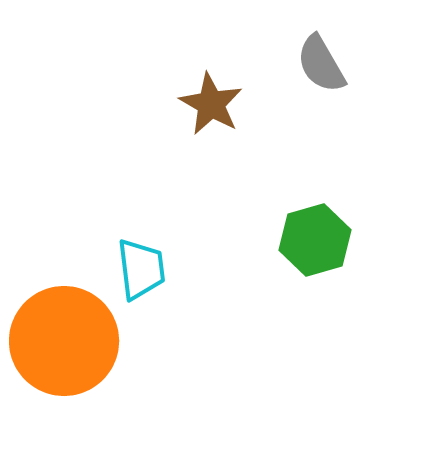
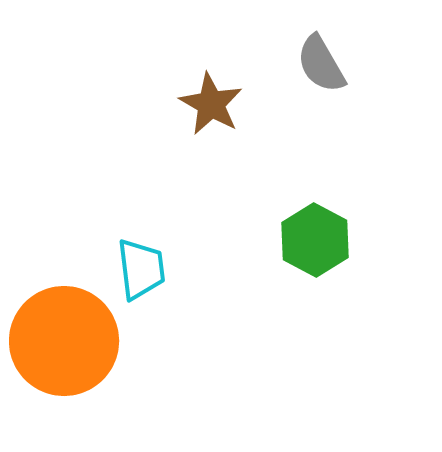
green hexagon: rotated 16 degrees counterclockwise
